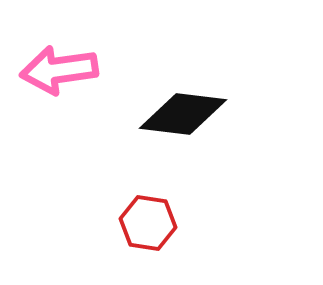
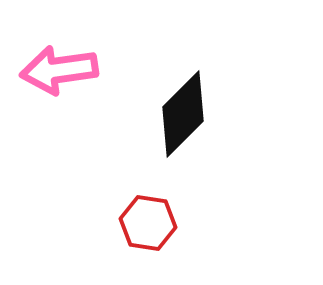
black diamond: rotated 52 degrees counterclockwise
